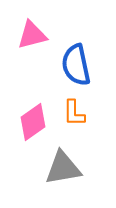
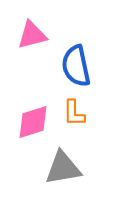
blue semicircle: moved 1 px down
pink diamond: rotated 18 degrees clockwise
